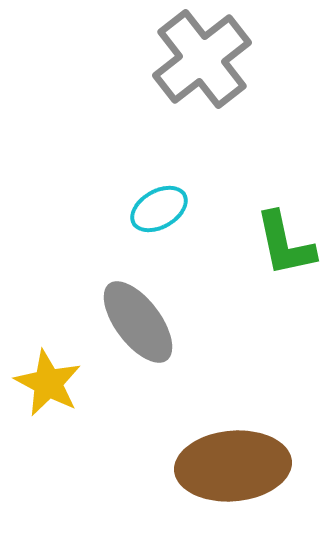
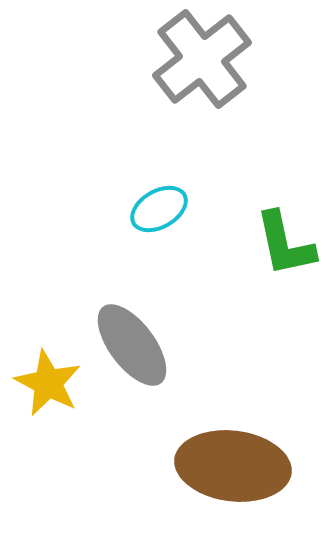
gray ellipse: moved 6 px left, 23 px down
brown ellipse: rotated 12 degrees clockwise
